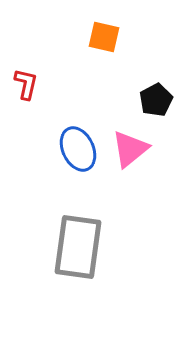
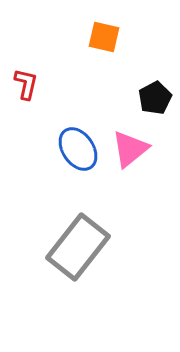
black pentagon: moved 1 px left, 2 px up
blue ellipse: rotated 9 degrees counterclockwise
gray rectangle: rotated 30 degrees clockwise
